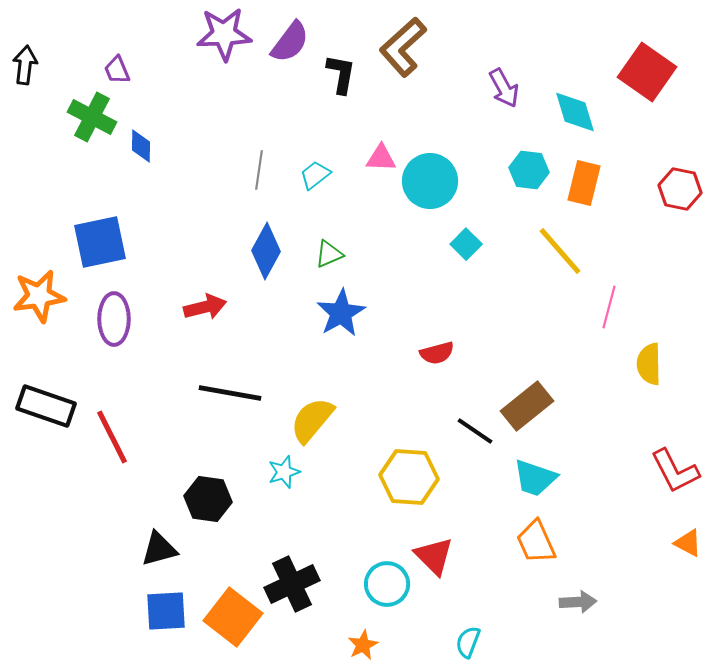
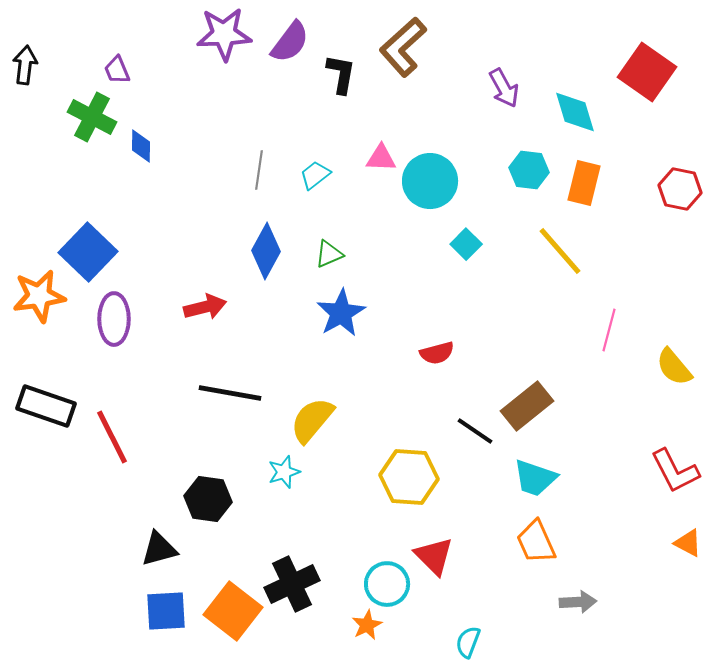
blue square at (100, 242): moved 12 px left, 10 px down; rotated 34 degrees counterclockwise
pink line at (609, 307): moved 23 px down
yellow semicircle at (649, 364): moved 25 px right, 3 px down; rotated 39 degrees counterclockwise
orange square at (233, 617): moved 6 px up
orange star at (363, 645): moved 4 px right, 20 px up
